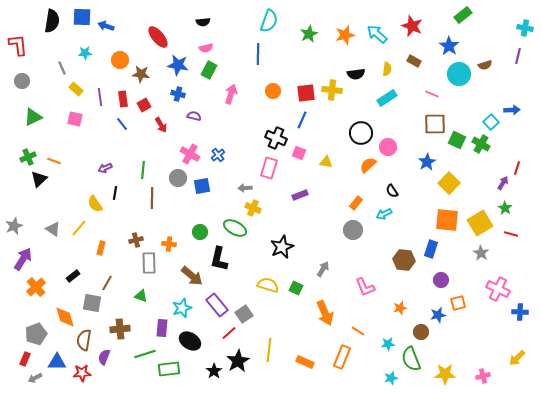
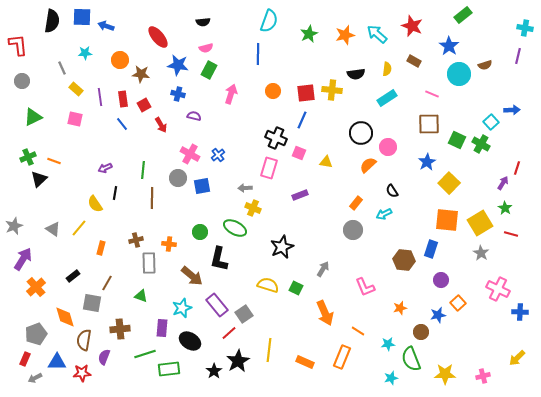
brown square at (435, 124): moved 6 px left
orange square at (458, 303): rotated 28 degrees counterclockwise
